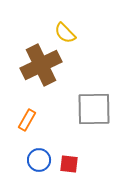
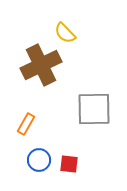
orange rectangle: moved 1 px left, 4 px down
